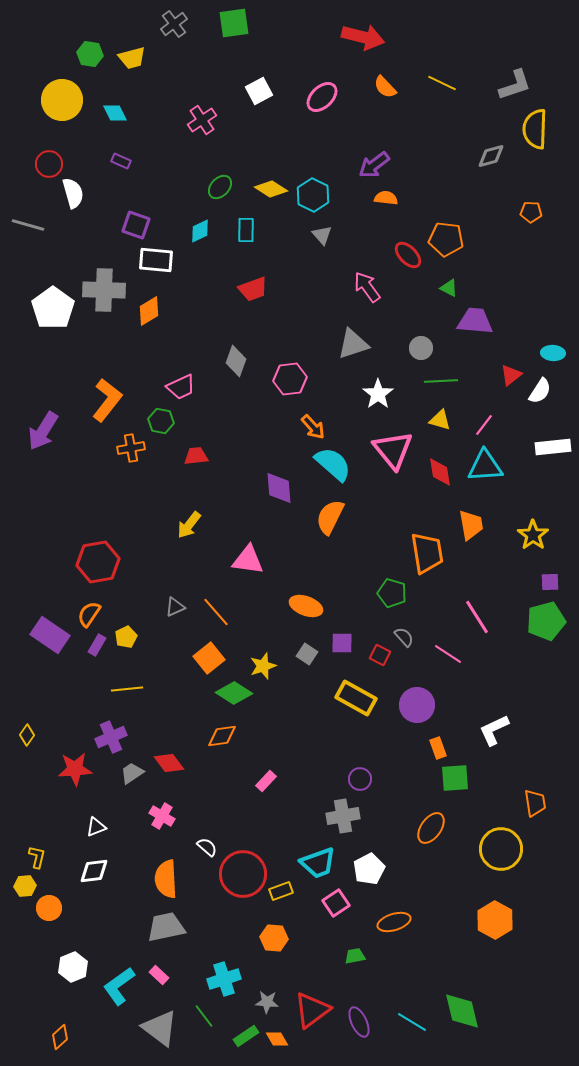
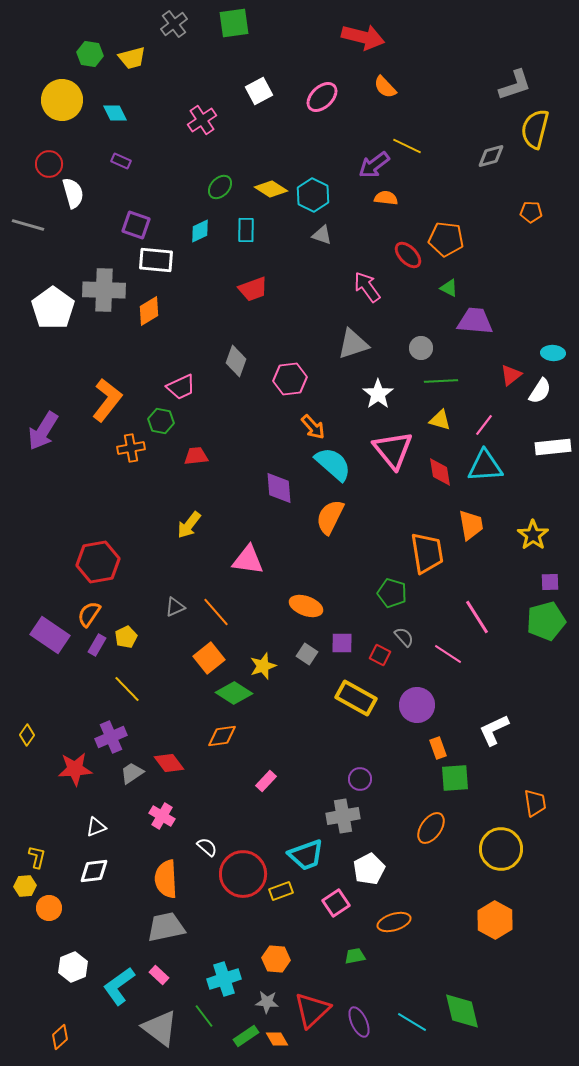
yellow line at (442, 83): moved 35 px left, 63 px down
yellow semicircle at (535, 129): rotated 12 degrees clockwise
gray triangle at (322, 235): rotated 30 degrees counterclockwise
yellow line at (127, 689): rotated 52 degrees clockwise
cyan trapezoid at (318, 863): moved 12 px left, 8 px up
orange hexagon at (274, 938): moved 2 px right, 21 px down
red triangle at (312, 1010): rotated 6 degrees counterclockwise
